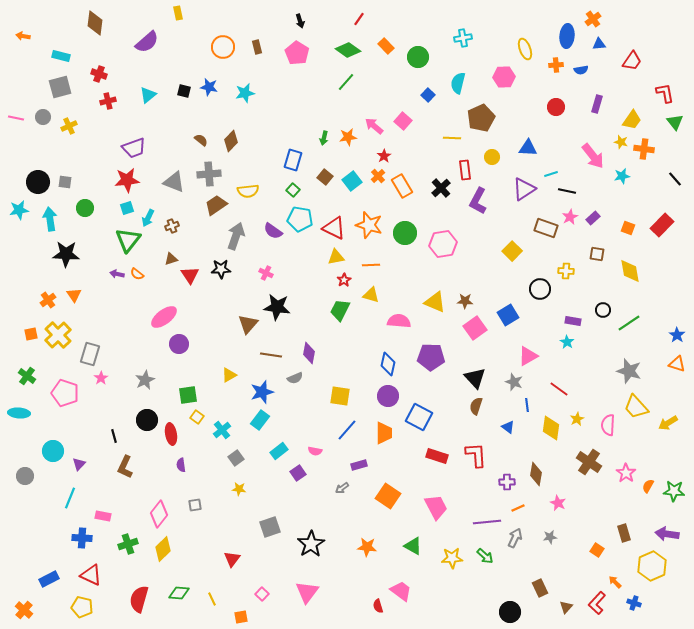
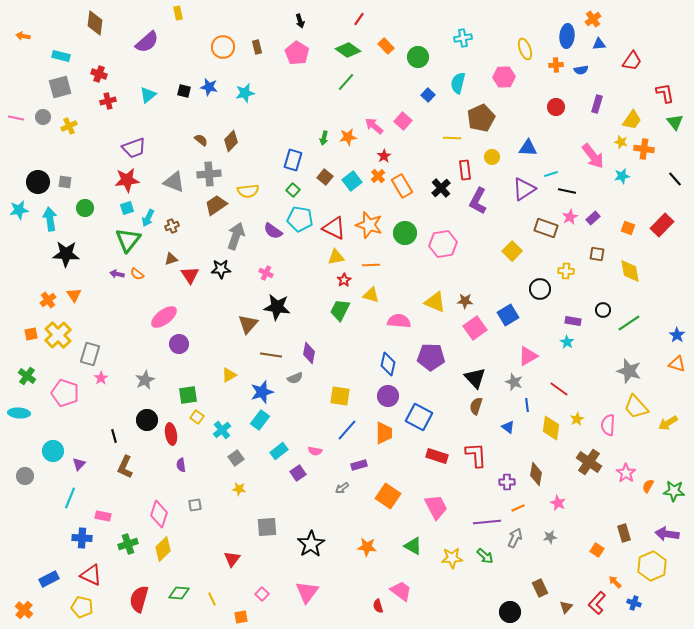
pink diamond at (159, 514): rotated 20 degrees counterclockwise
gray square at (270, 527): moved 3 px left; rotated 15 degrees clockwise
